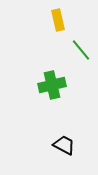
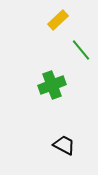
yellow rectangle: rotated 60 degrees clockwise
green cross: rotated 8 degrees counterclockwise
